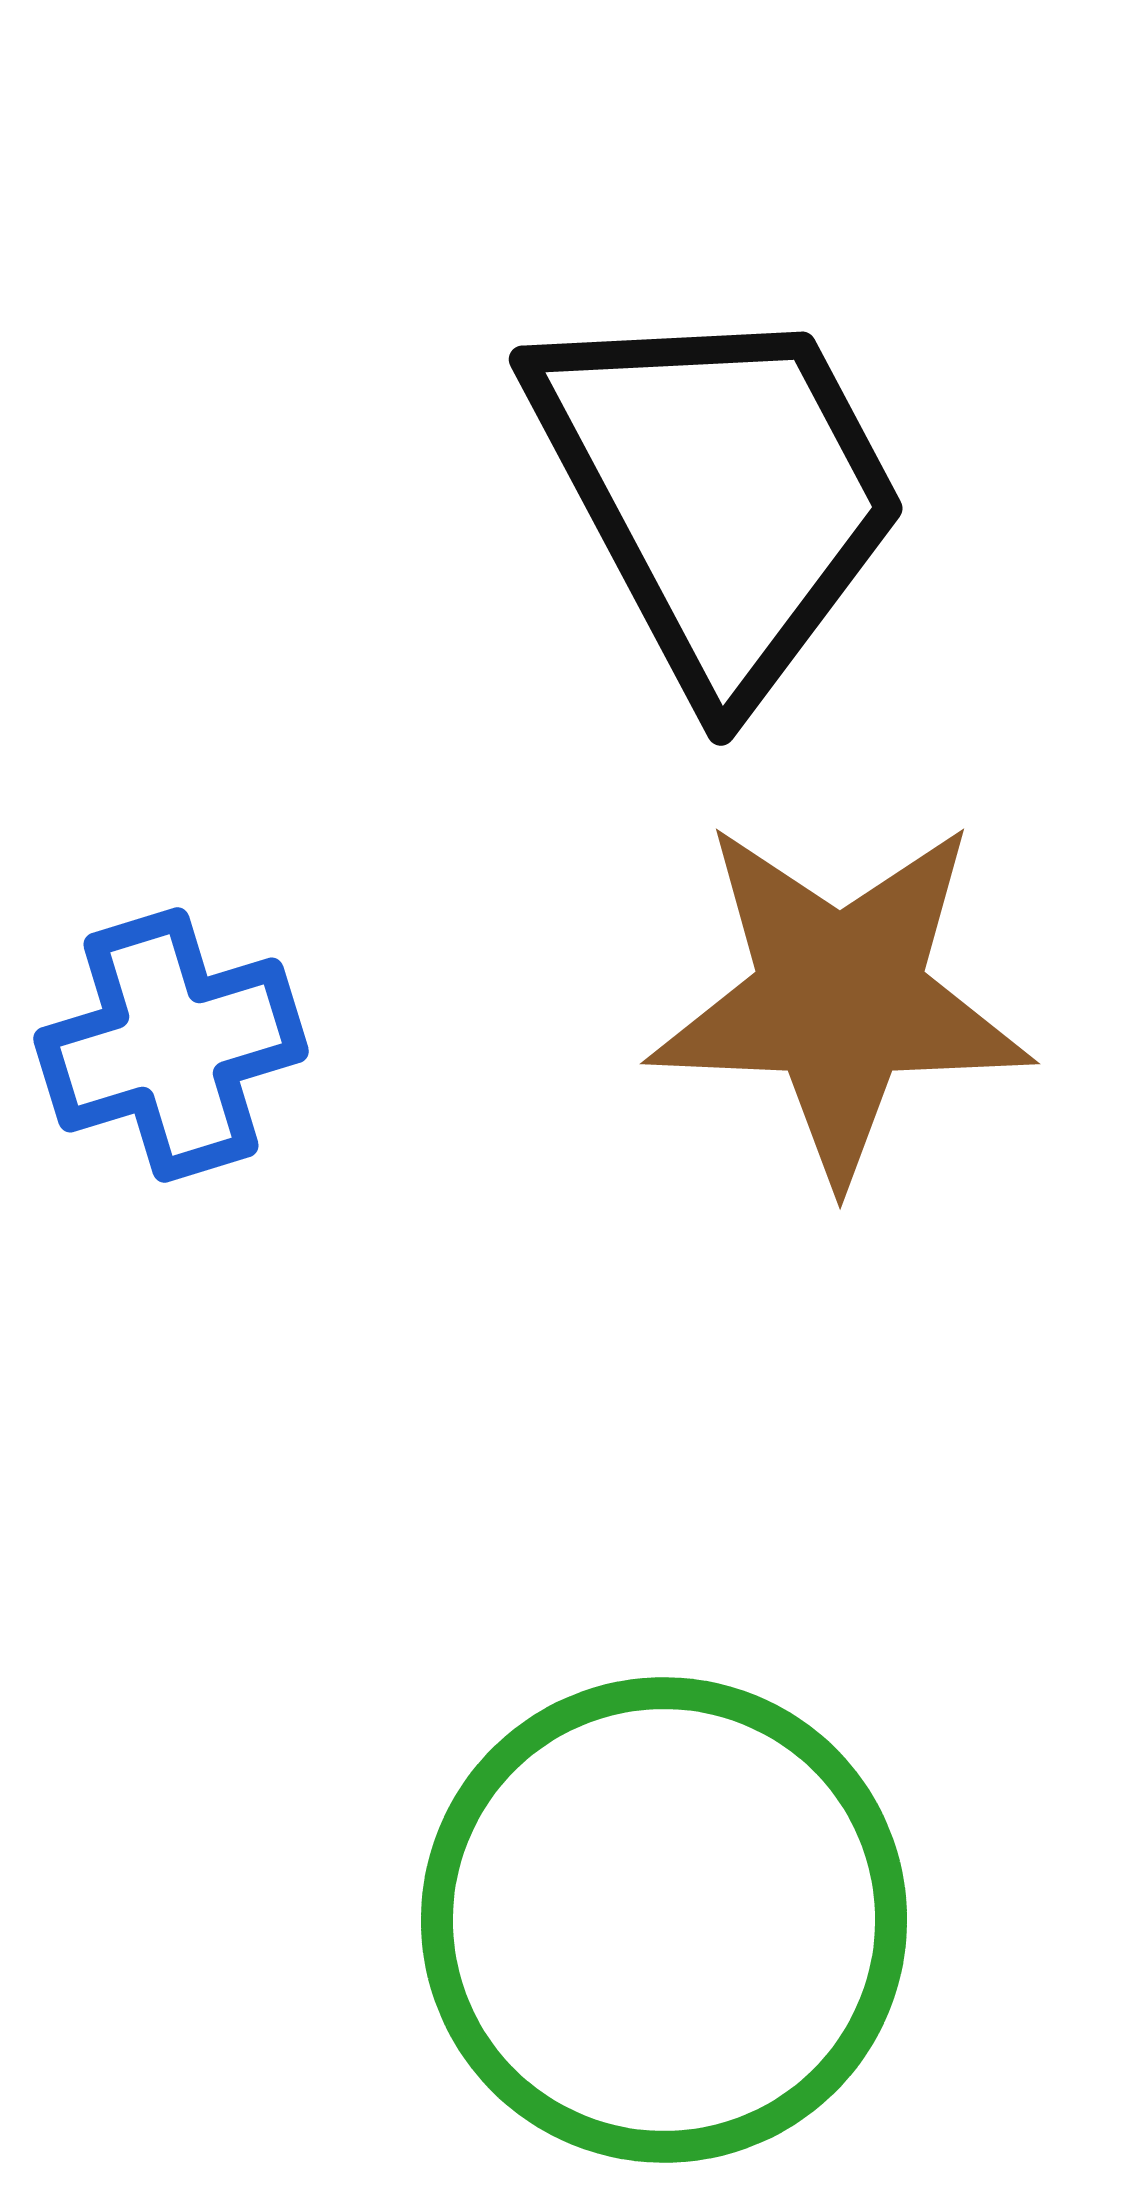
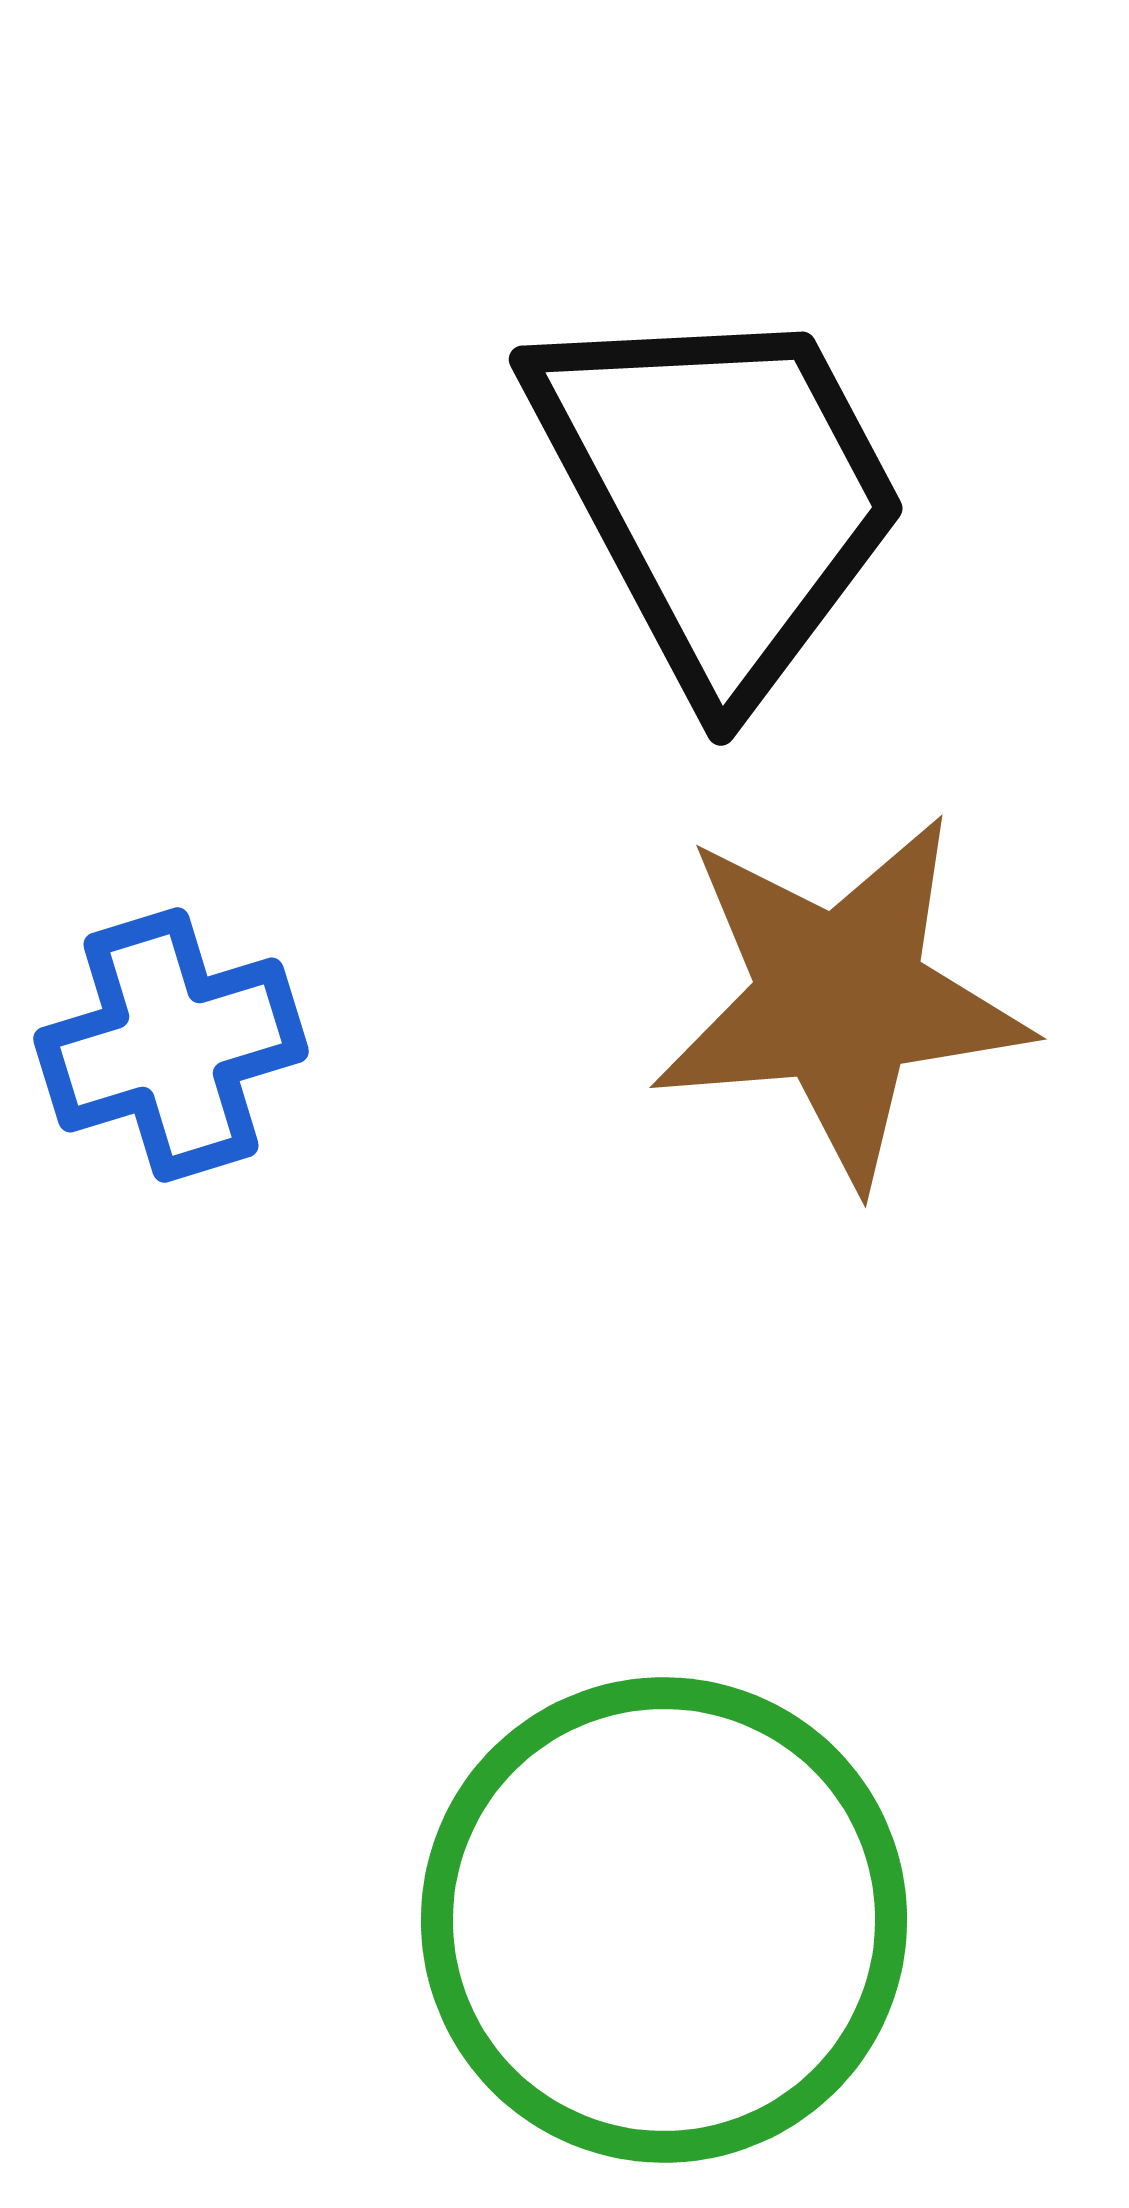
brown star: rotated 7 degrees counterclockwise
